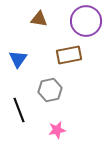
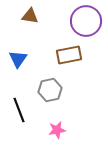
brown triangle: moved 9 px left, 3 px up
